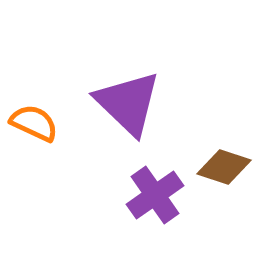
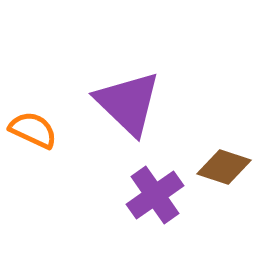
orange semicircle: moved 1 px left, 7 px down
